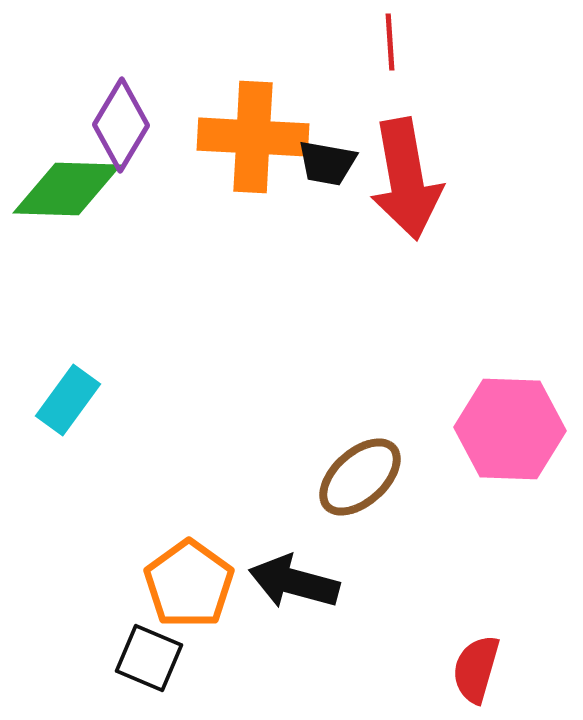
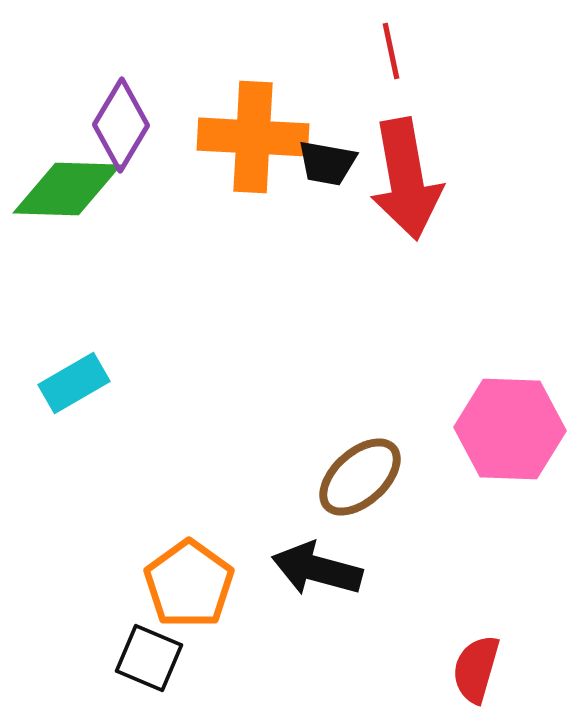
red line: moved 1 px right, 9 px down; rotated 8 degrees counterclockwise
cyan rectangle: moved 6 px right, 17 px up; rotated 24 degrees clockwise
black arrow: moved 23 px right, 13 px up
